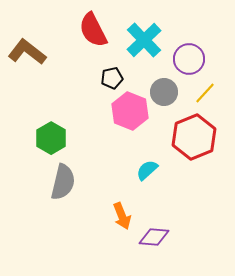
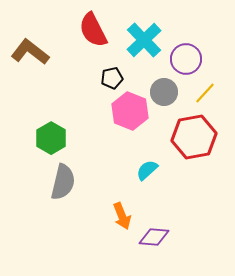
brown L-shape: moved 3 px right
purple circle: moved 3 px left
red hexagon: rotated 12 degrees clockwise
